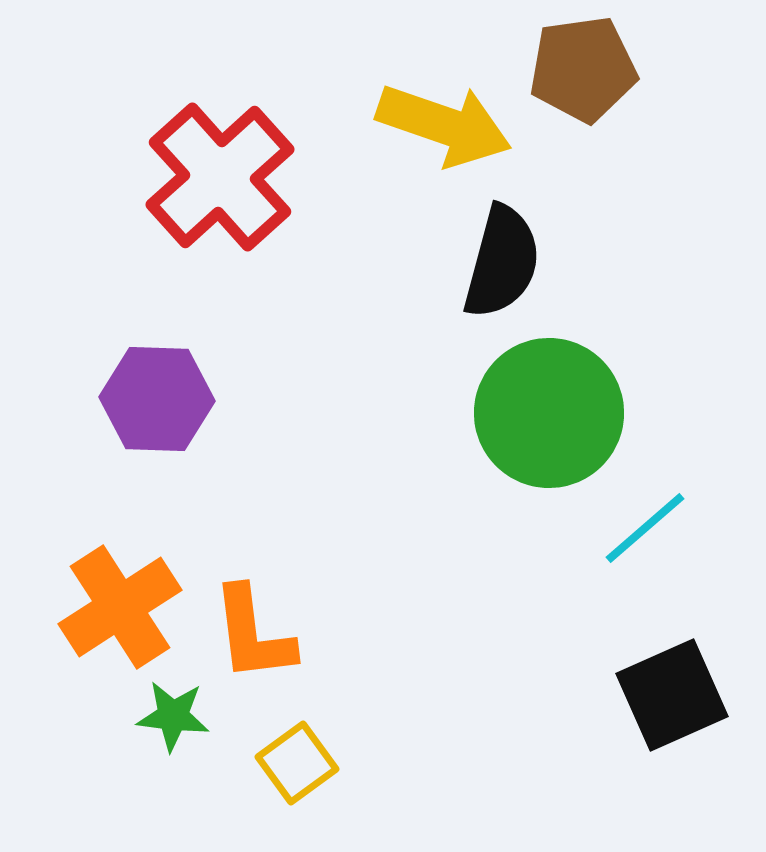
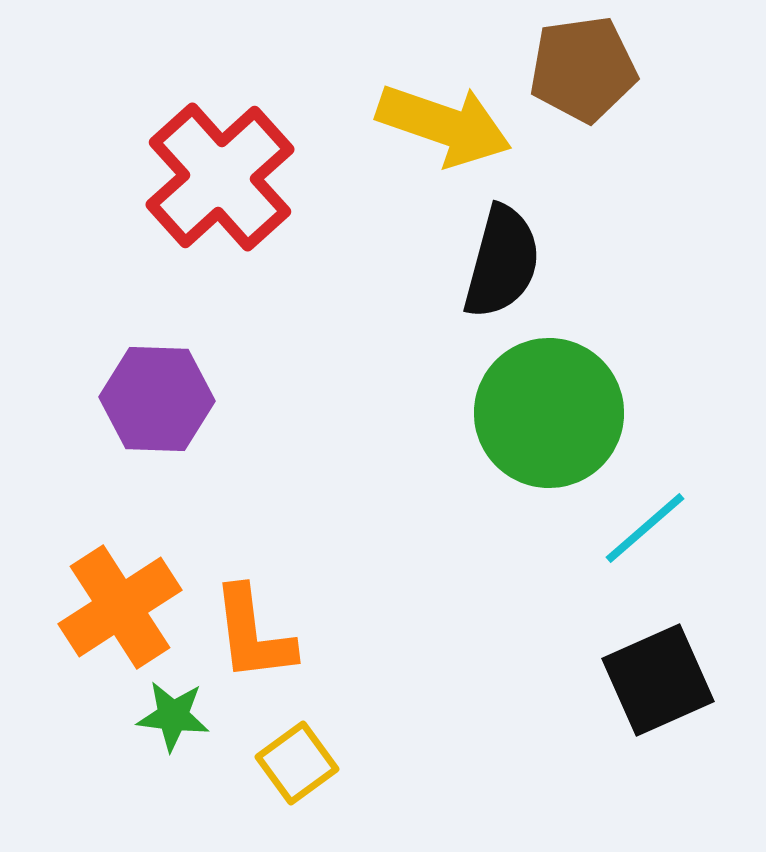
black square: moved 14 px left, 15 px up
